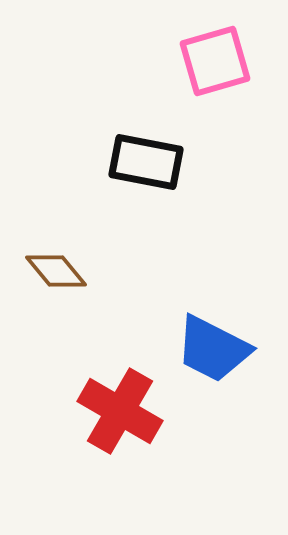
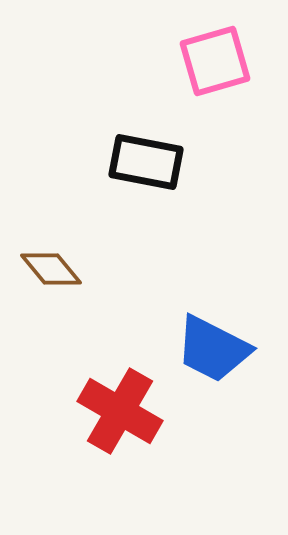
brown diamond: moved 5 px left, 2 px up
